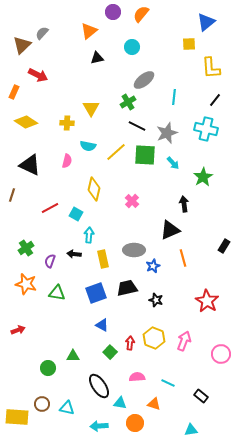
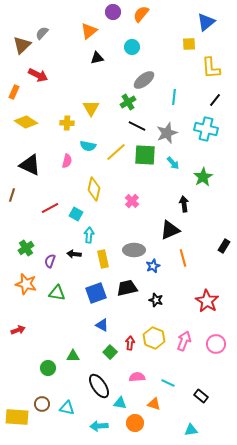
pink circle at (221, 354): moved 5 px left, 10 px up
